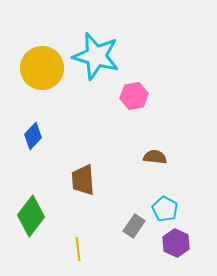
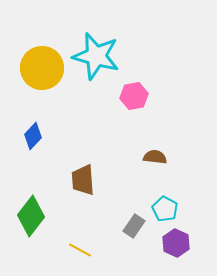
yellow line: moved 2 px right, 1 px down; rotated 55 degrees counterclockwise
